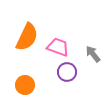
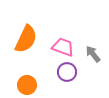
orange semicircle: moved 1 px left, 2 px down
pink trapezoid: moved 5 px right
orange circle: moved 2 px right
